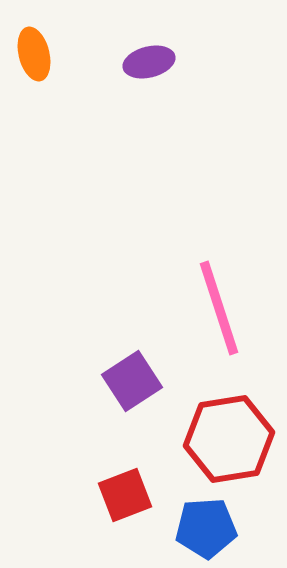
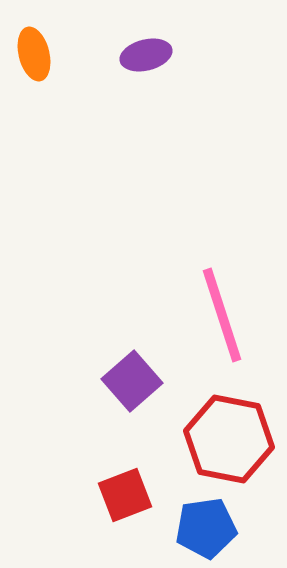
purple ellipse: moved 3 px left, 7 px up
pink line: moved 3 px right, 7 px down
purple square: rotated 8 degrees counterclockwise
red hexagon: rotated 20 degrees clockwise
blue pentagon: rotated 4 degrees counterclockwise
